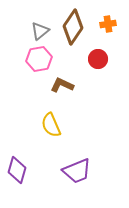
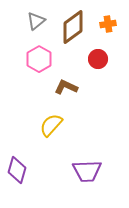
brown diamond: rotated 20 degrees clockwise
gray triangle: moved 4 px left, 10 px up
pink hexagon: rotated 20 degrees counterclockwise
brown L-shape: moved 4 px right, 2 px down
yellow semicircle: rotated 65 degrees clockwise
purple trapezoid: moved 10 px right; rotated 20 degrees clockwise
